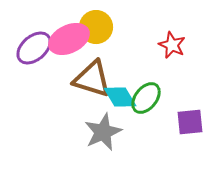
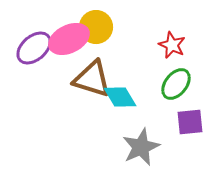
green ellipse: moved 30 px right, 14 px up
gray star: moved 38 px right, 15 px down
